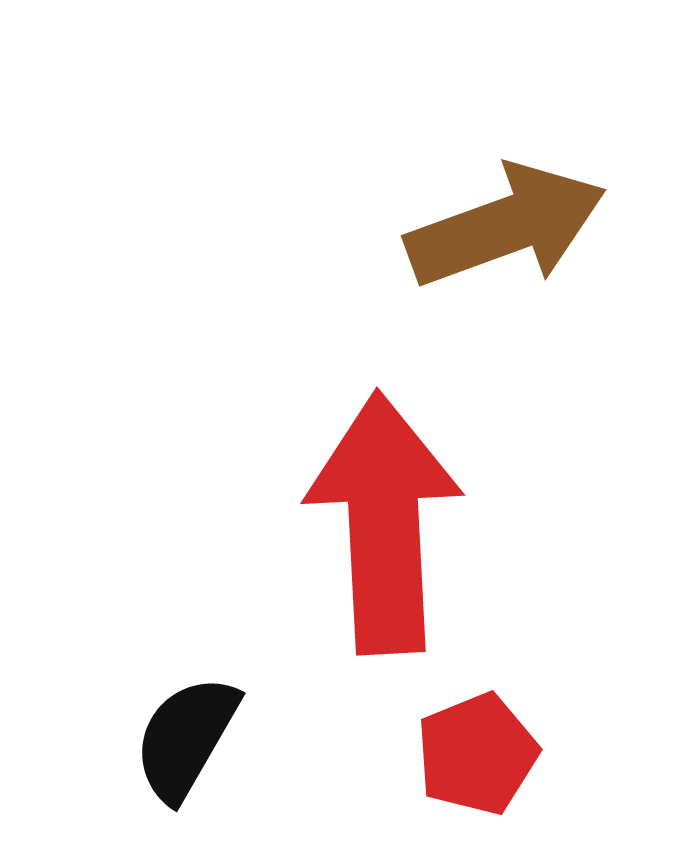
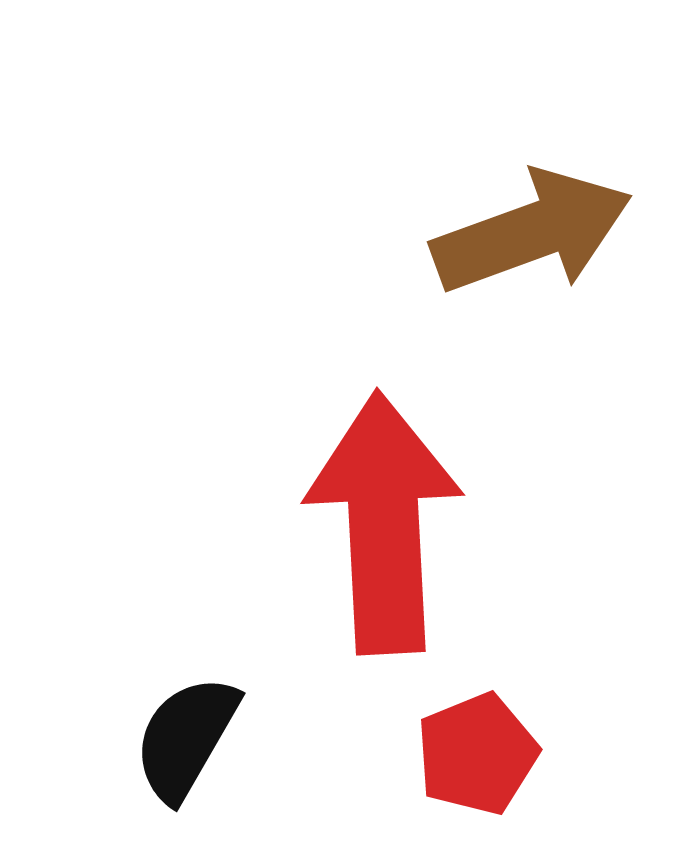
brown arrow: moved 26 px right, 6 px down
